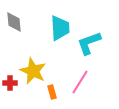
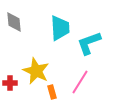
yellow star: moved 3 px right
